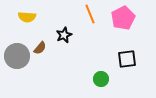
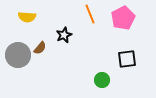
gray circle: moved 1 px right, 1 px up
green circle: moved 1 px right, 1 px down
